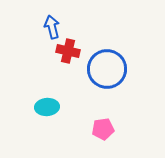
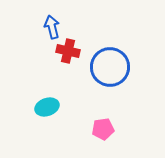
blue circle: moved 3 px right, 2 px up
cyan ellipse: rotated 15 degrees counterclockwise
